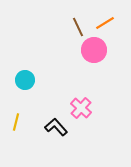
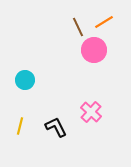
orange line: moved 1 px left, 1 px up
pink cross: moved 10 px right, 4 px down
yellow line: moved 4 px right, 4 px down
black L-shape: rotated 15 degrees clockwise
